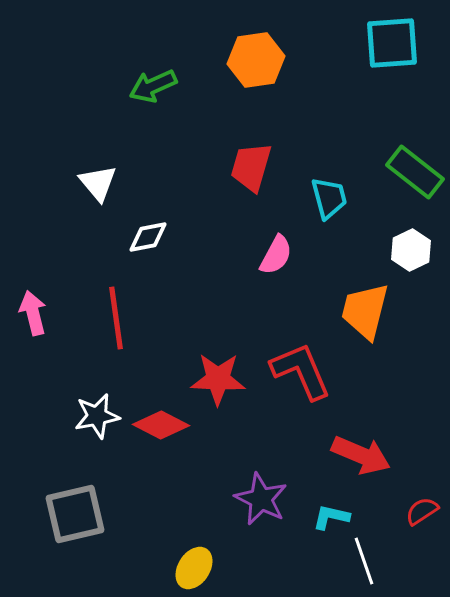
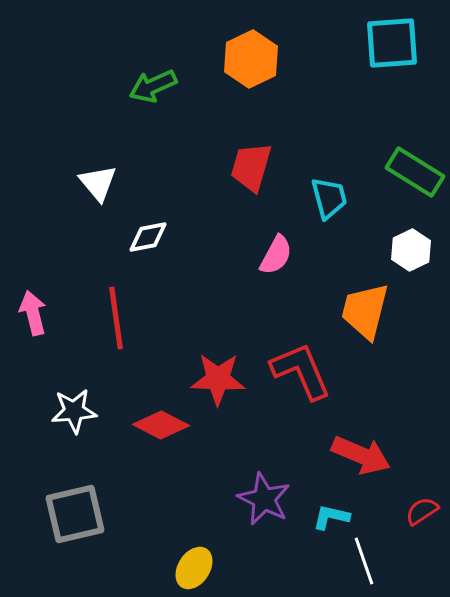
orange hexagon: moved 5 px left, 1 px up; rotated 18 degrees counterclockwise
green rectangle: rotated 6 degrees counterclockwise
white star: moved 23 px left, 5 px up; rotated 6 degrees clockwise
purple star: moved 3 px right
